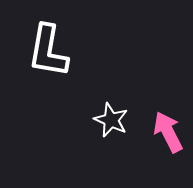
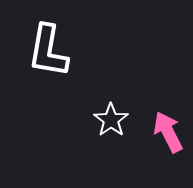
white star: rotated 12 degrees clockwise
